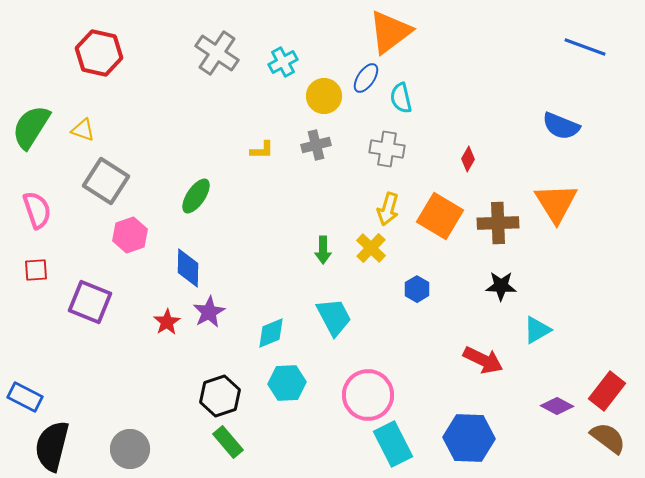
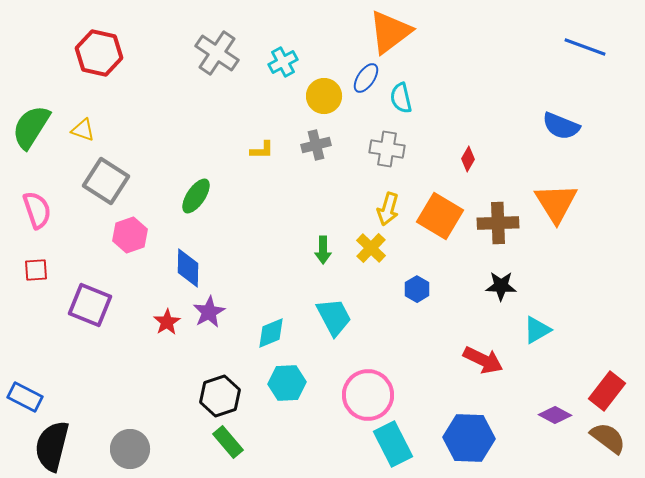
purple square at (90, 302): moved 3 px down
purple diamond at (557, 406): moved 2 px left, 9 px down
